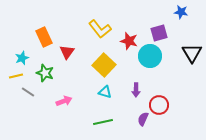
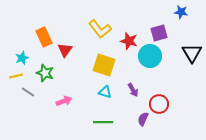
red triangle: moved 2 px left, 2 px up
yellow square: rotated 25 degrees counterclockwise
purple arrow: moved 3 px left; rotated 32 degrees counterclockwise
red circle: moved 1 px up
green line: rotated 12 degrees clockwise
